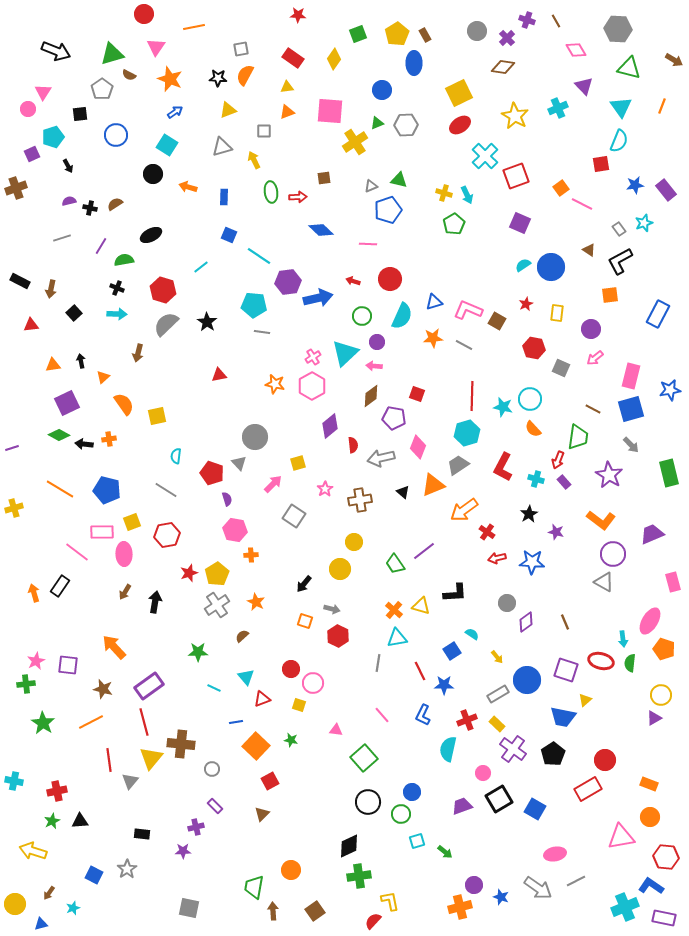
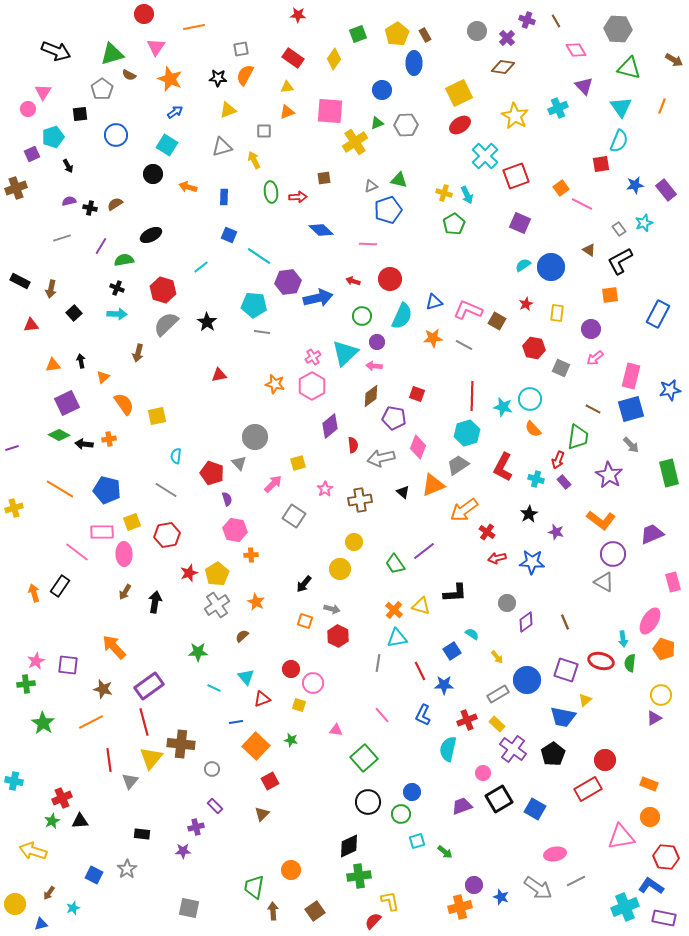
red cross at (57, 791): moved 5 px right, 7 px down; rotated 12 degrees counterclockwise
